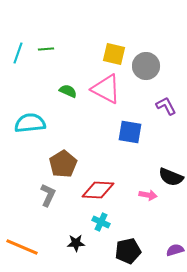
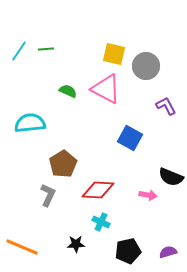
cyan line: moved 1 px right, 2 px up; rotated 15 degrees clockwise
blue square: moved 6 px down; rotated 20 degrees clockwise
black star: moved 1 px down
purple semicircle: moved 7 px left, 2 px down
